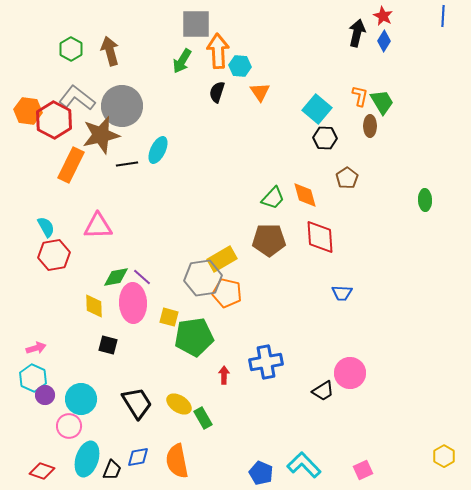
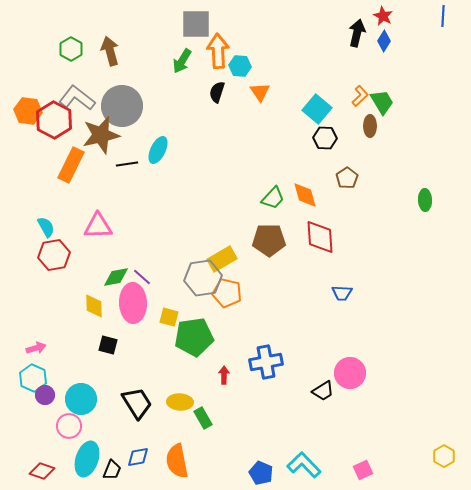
orange L-shape at (360, 96): rotated 35 degrees clockwise
yellow ellipse at (179, 404): moved 1 px right, 2 px up; rotated 30 degrees counterclockwise
